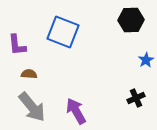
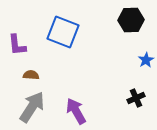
brown semicircle: moved 2 px right, 1 px down
gray arrow: rotated 108 degrees counterclockwise
